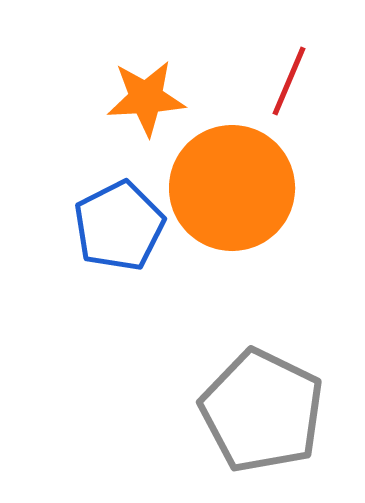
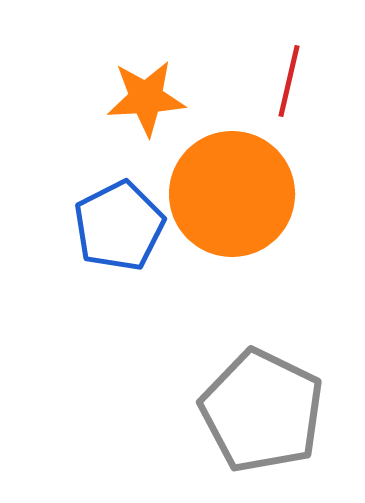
red line: rotated 10 degrees counterclockwise
orange circle: moved 6 px down
